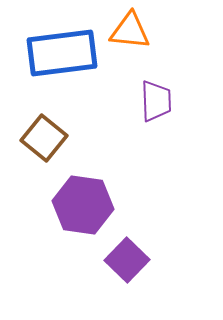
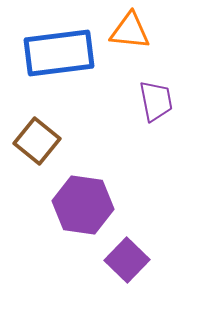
blue rectangle: moved 3 px left
purple trapezoid: rotated 9 degrees counterclockwise
brown square: moved 7 px left, 3 px down
